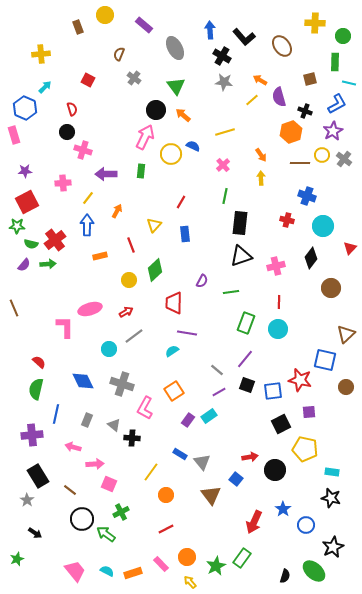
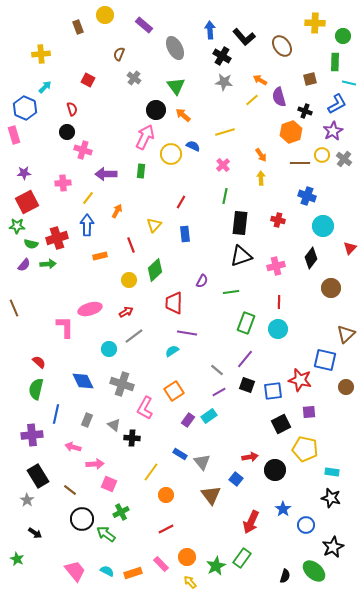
purple star at (25, 171): moved 1 px left, 2 px down
red cross at (287, 220): moved 9 px left
red cross at (55, 240): moved 2 px right, 2 px up; rotated 20 degrees clockwise
red arrow at (254, 522): moved 3 px left
green star at (17, 559): rotated 24 degrees counterclockwise
